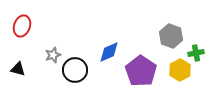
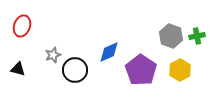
green cross: moved 1 px right, 17 px up
purple pentagon: moved 1 px up
